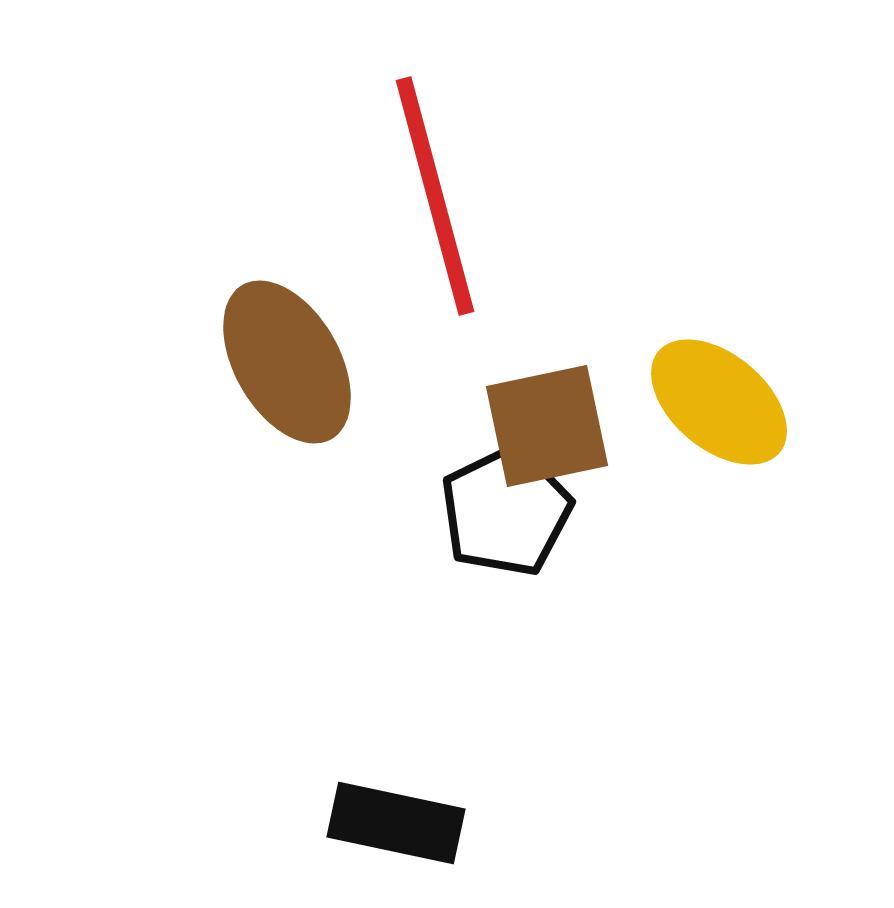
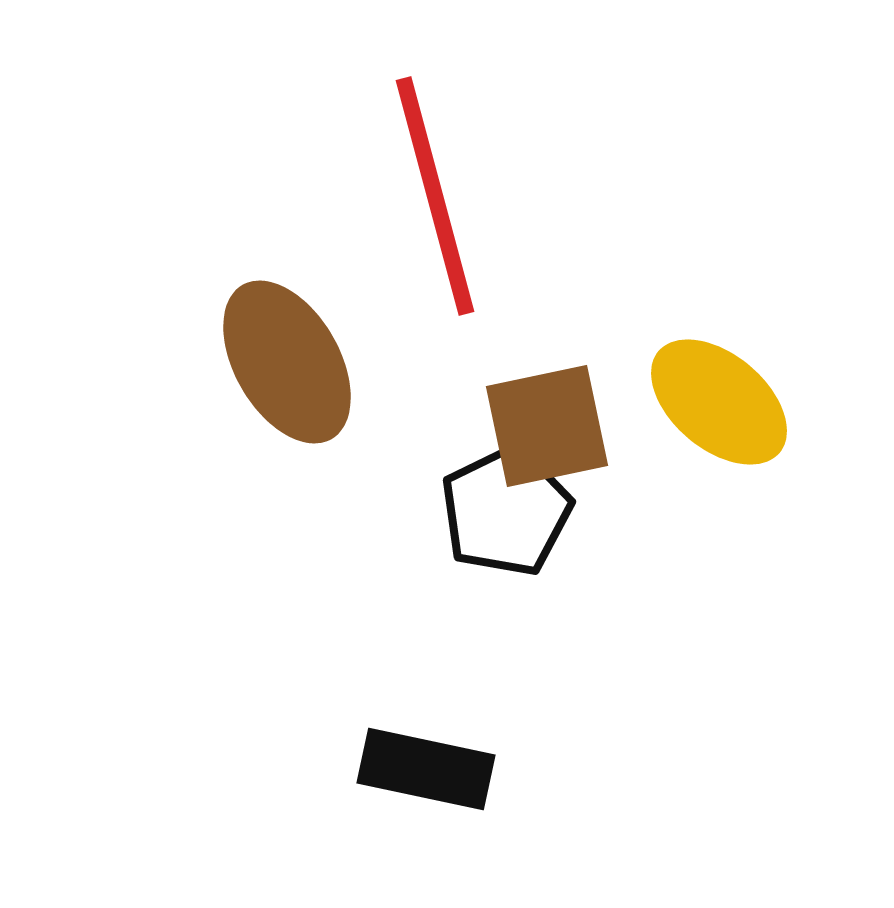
black rectangle: moved 30 px right, 54 px up
